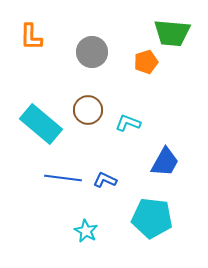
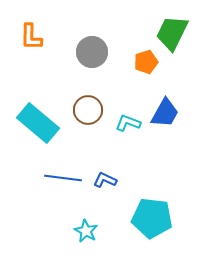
green trapezoid: rotated 111 degrees clockwise
cyan rectangle: moved 3 px left, 1 px up
blue trapezoid: moved 49 px up
